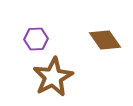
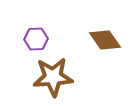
brown star: rotated 24 degrees clockwise
